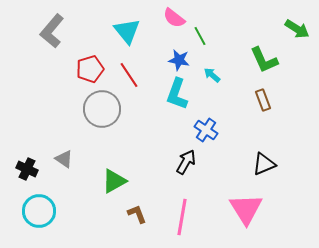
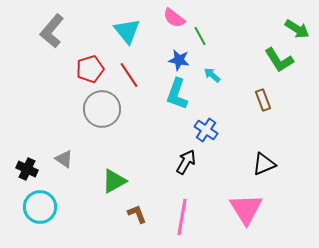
green L-shape: moved 15 px right; rotated 8 degrees counterclockwise
cyan circle: moved 1 px right, 4 px up
